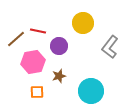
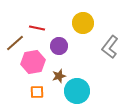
red line: moved 1 px left, 3 px up
brown line: moved 1 px left, 4 px down
cyan circle: moved 14 px left
